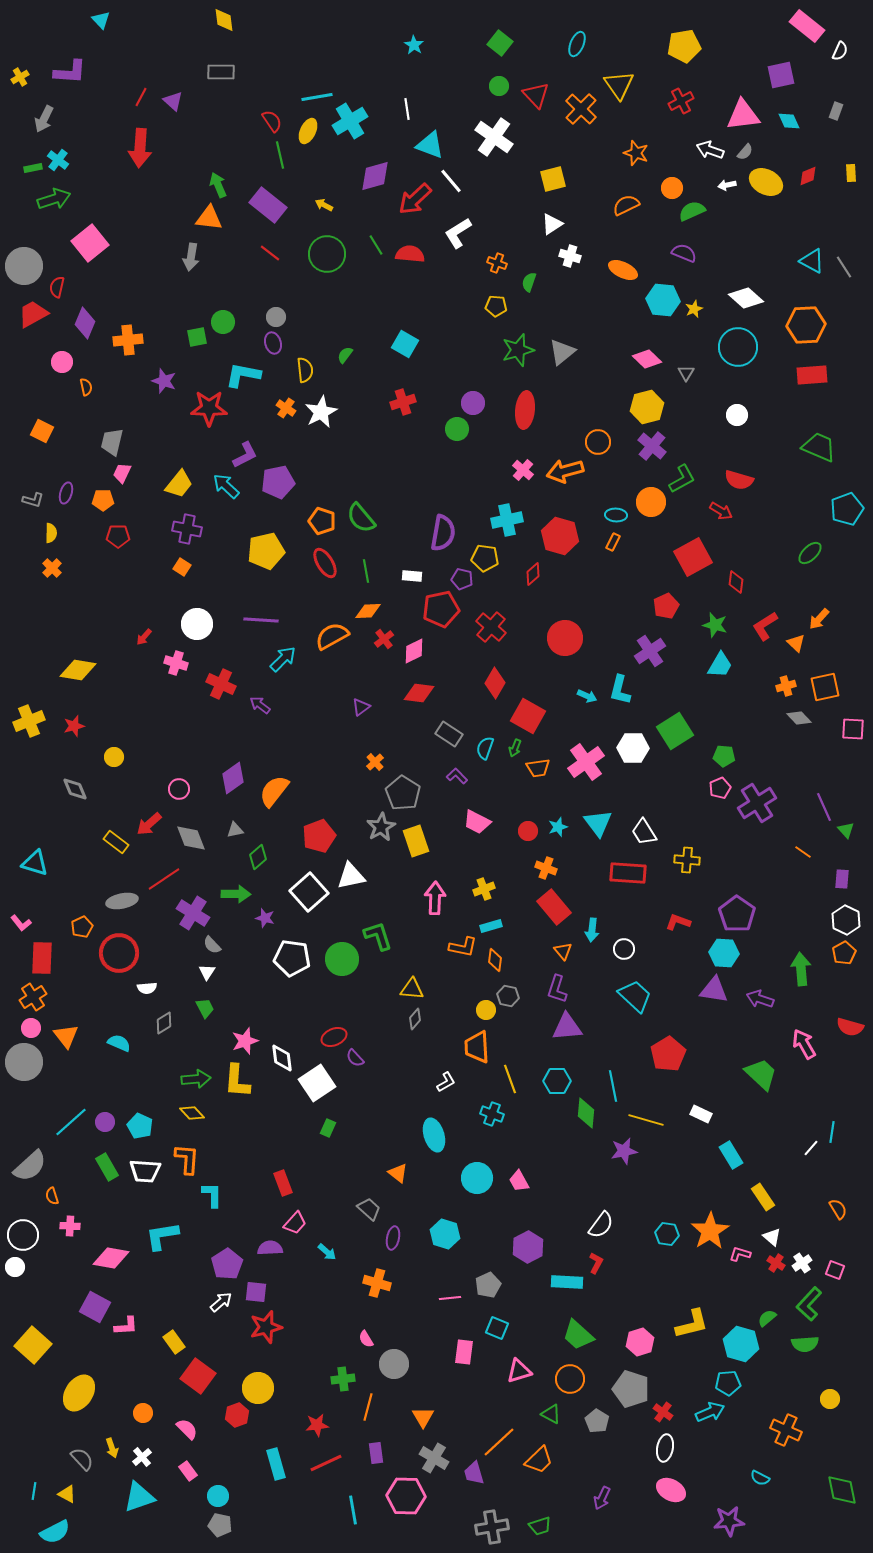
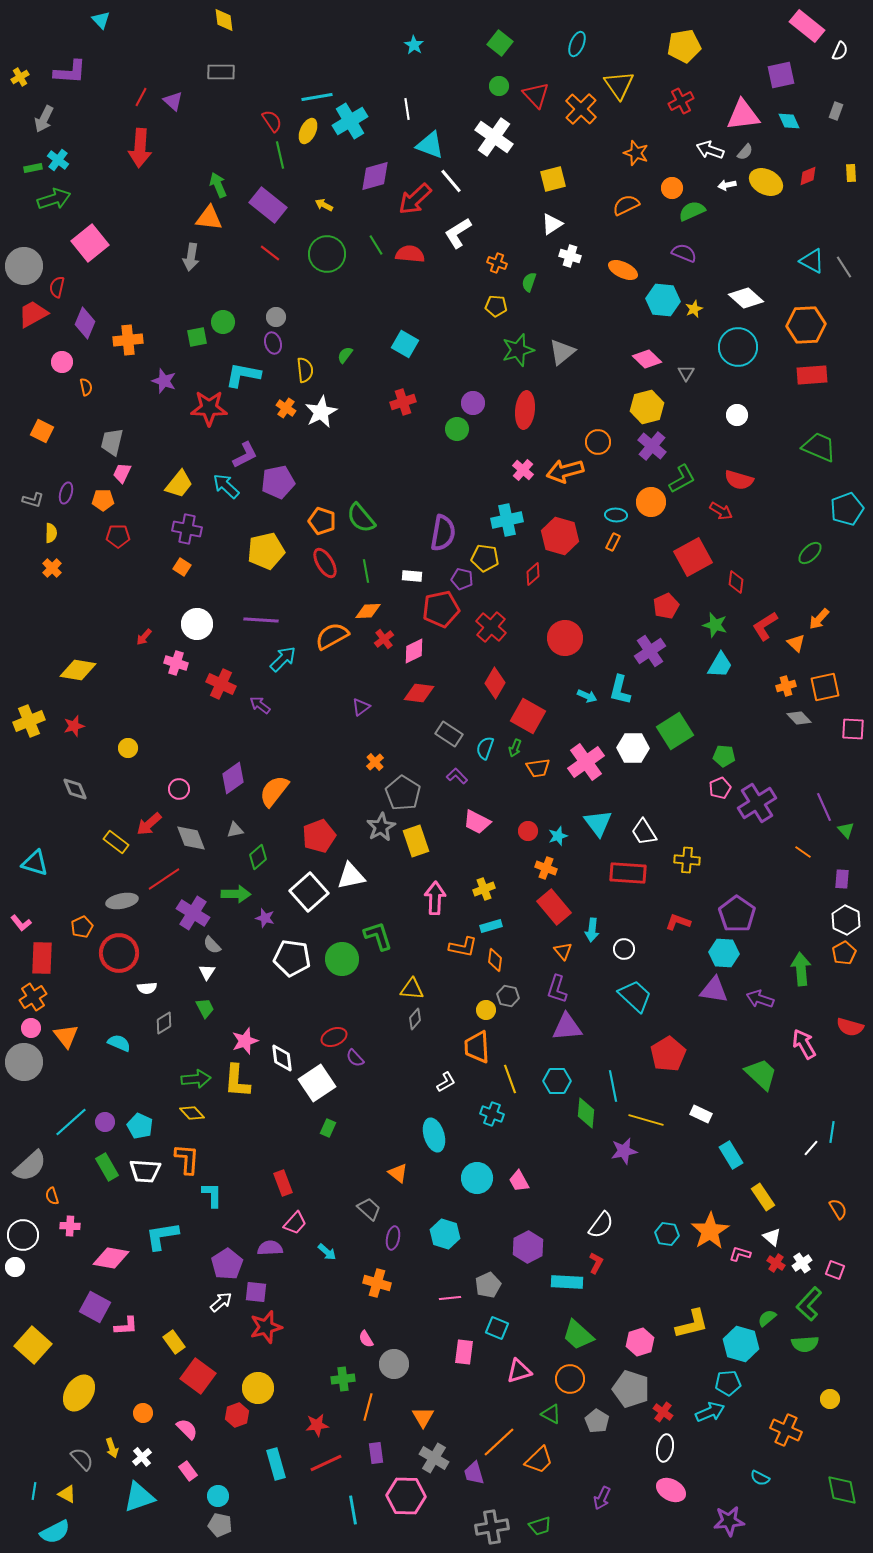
yellow circle at (114, 757): moved 14 px right, 9 px up
cyan star at (558, 827): moved 9 px down
